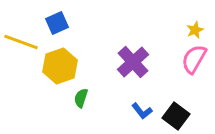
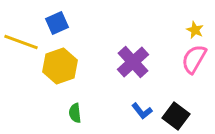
yellow star: rotated 24 degrees counterclockwise
green semicircle: moved 6 px left, 15 px down; rotated 24 degrees counterclockwise
